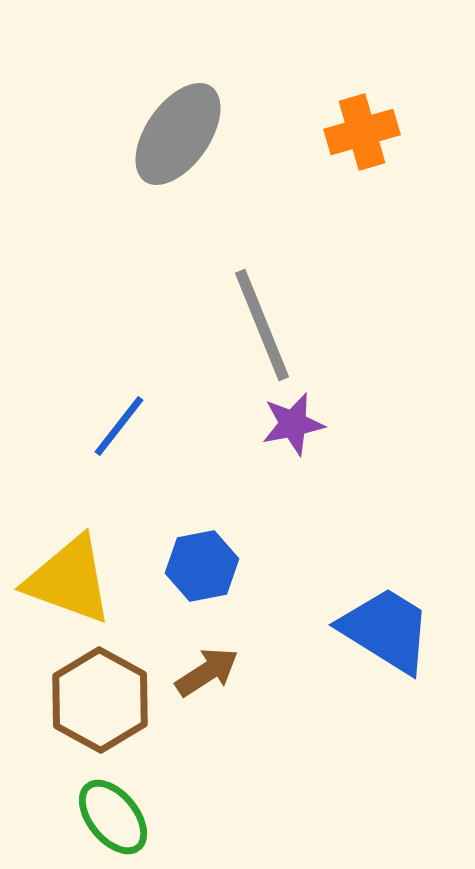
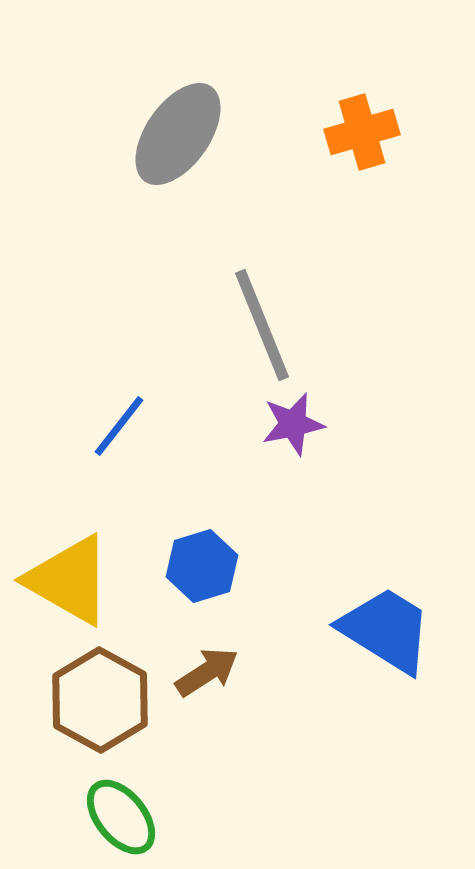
blue hexagon: rotated 6 degrees counterclockwise
yellow triangle: rotated 10 degrees clockwise
green ellipse: moved 8 px right
